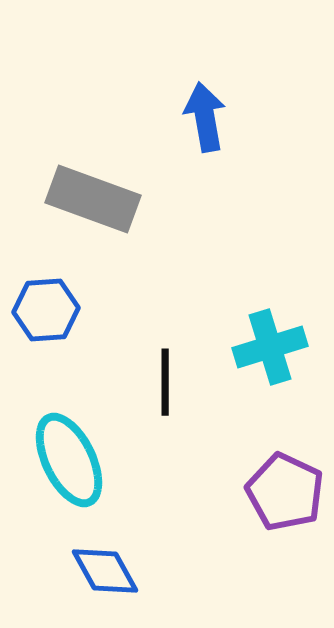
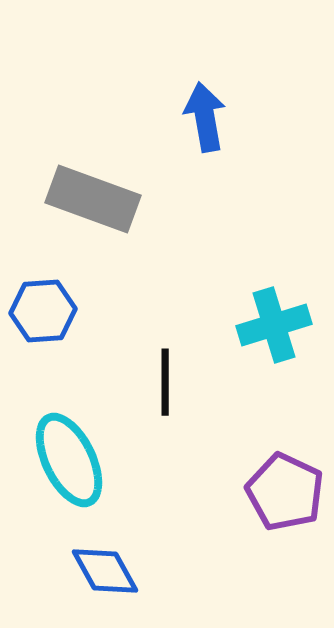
blue hexagon: moved 3 px left, 1 px down
cyan cross: moved 4 px right, 22 px up
